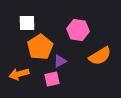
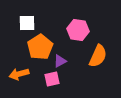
orange semicircle: moved 2 px left; rotated 35 degrees counterclockwise
